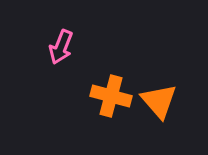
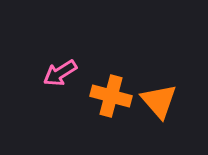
pink arrow: moved 1 px left, 26 px down; rotated 36 degrees clockwise
